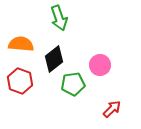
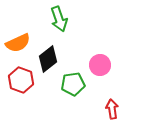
green arrow: moved 1 px down
orange semicircle: moved 3 px left, 1 px up; rotated 150 degrees clockwise
black diamond: moved 6 px left
red hexagon: moved 1 px right, 1 px up
red arrow: rotated 54 degrees counterclockwise
